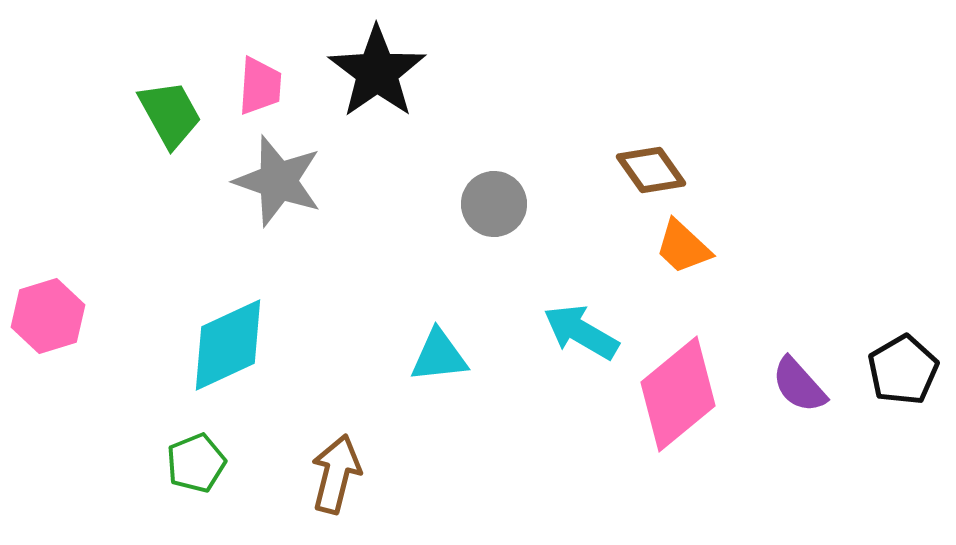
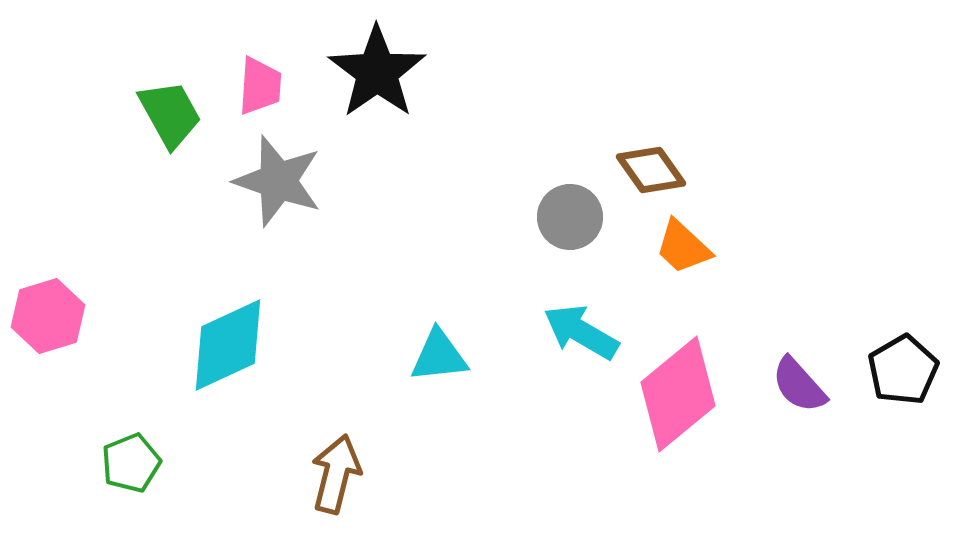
gray circle: moved 76 px right, 13 px down
green pentagon: moved 65 px left
